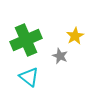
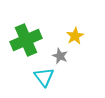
cyan triangle: moved 15 px right; rotated 15 degrees clockwise
